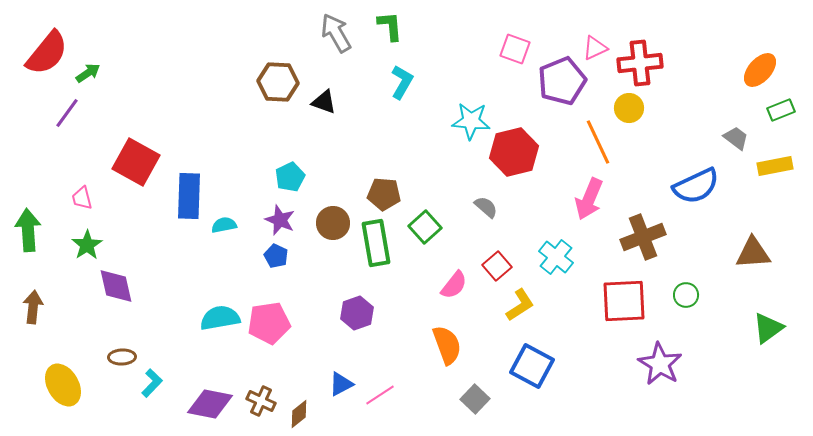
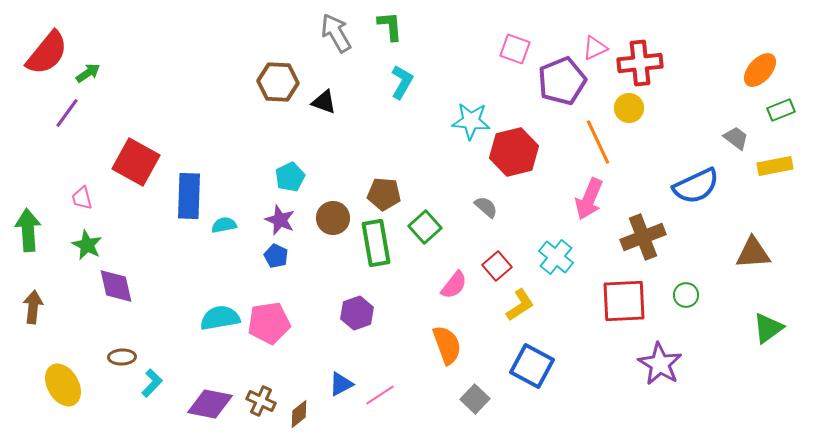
brown circle at (333, 223): moved 5 px up
green star at (87, 245): rotated 12 degrees counterclockwise
